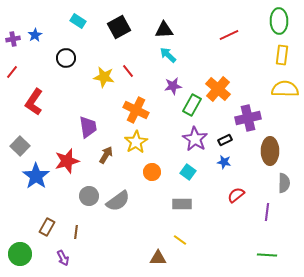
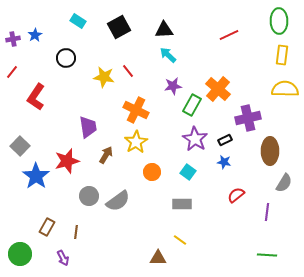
red L-shape at (34, 102): moved 2 px right, 5 px up
gray semicircle at (284, 183): rotated 30 degrees clockwise
